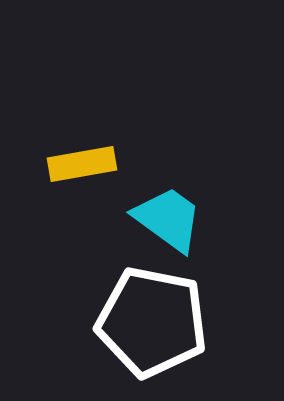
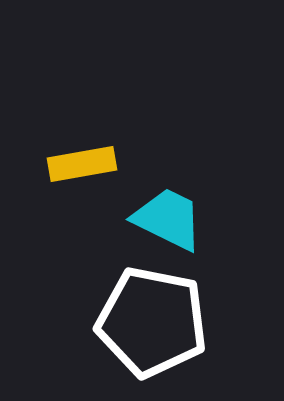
cyan trapezoid: rotated 10 degrees counterclockwise
